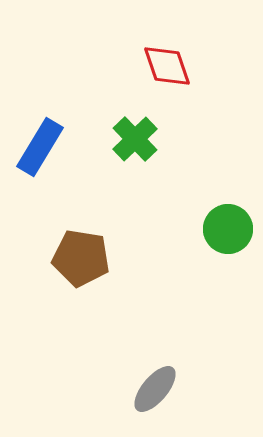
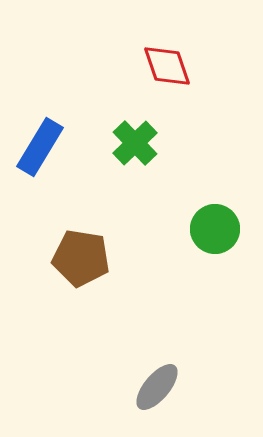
green cross: moved 4 px down
green circle: moved 13 px left
gray ellipse: moved 2 px right, 2 px up
